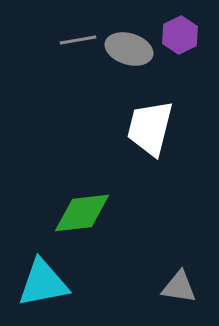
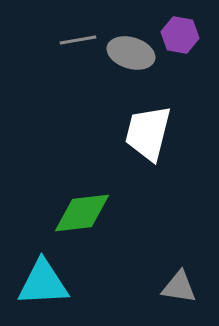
purple hexagon: rotated 24 degrees counterclockwise
gray ellipse: moved 2 px right, 4 px down
white trapezoid: moved 2 px left, 5 px down
cyan triangle: rotated 8 degrees clockwise
